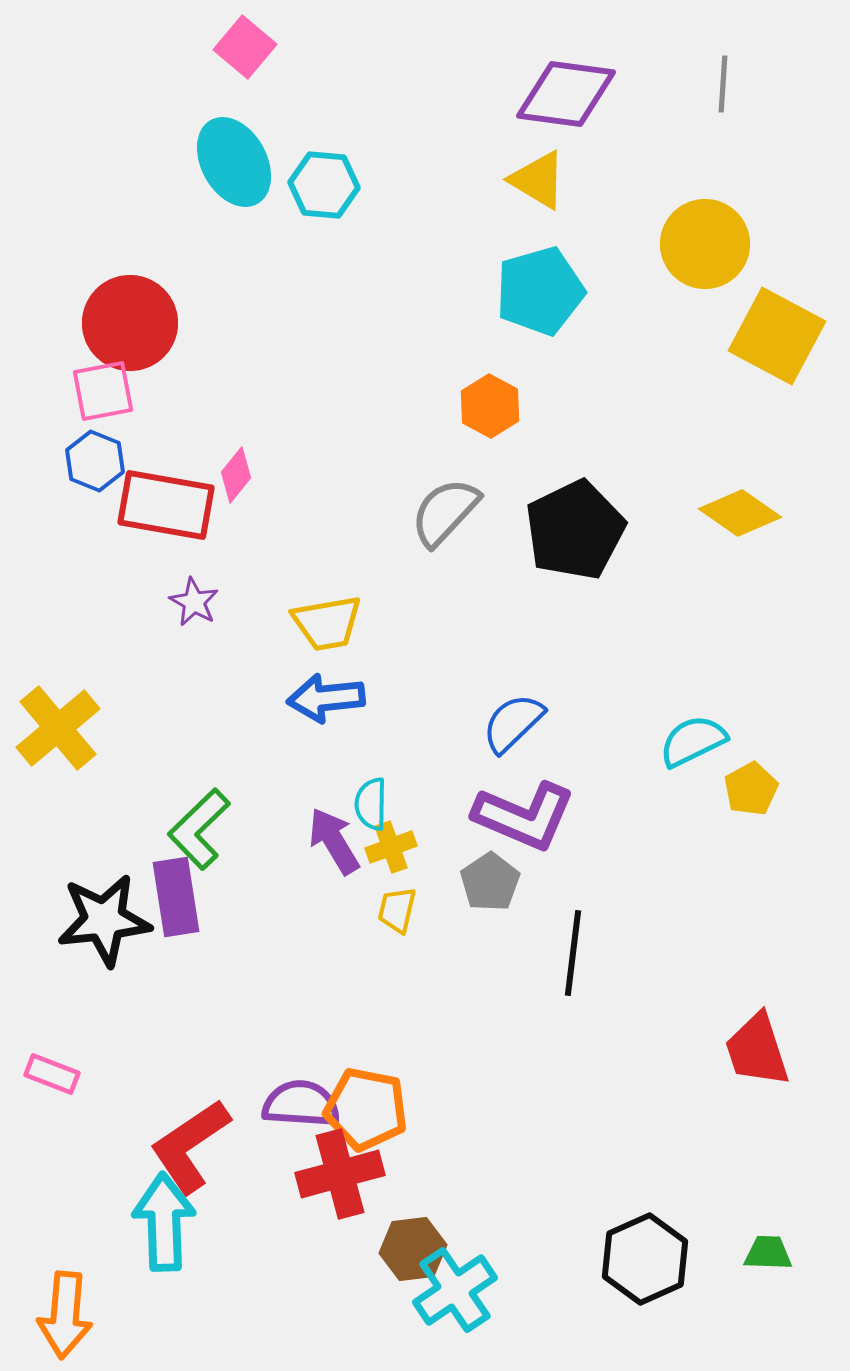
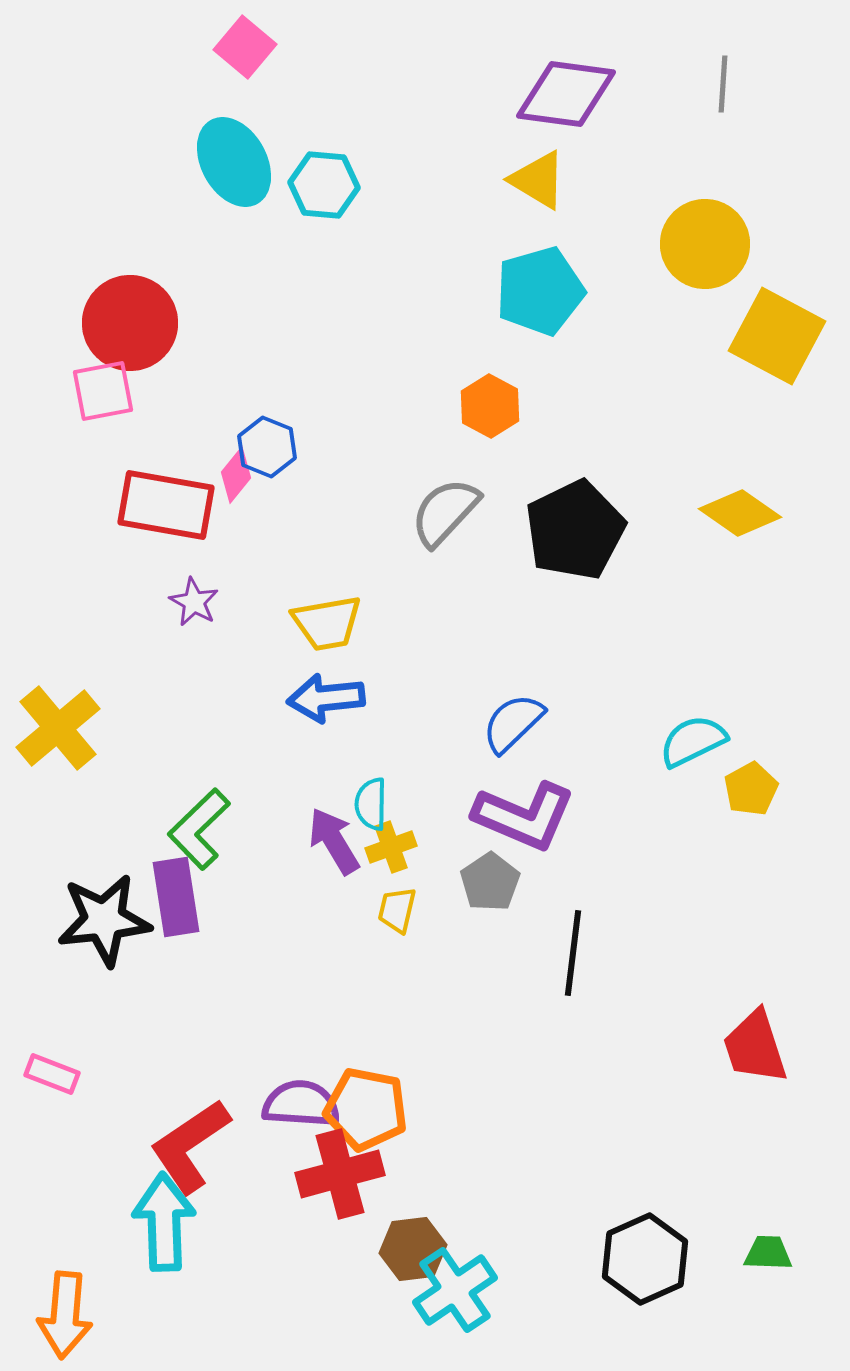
blue hexagon at (95, 461): moved 172 px right, 14 px up
red trapezoid at (757, 1050): moved 2 px left, 3 px up
